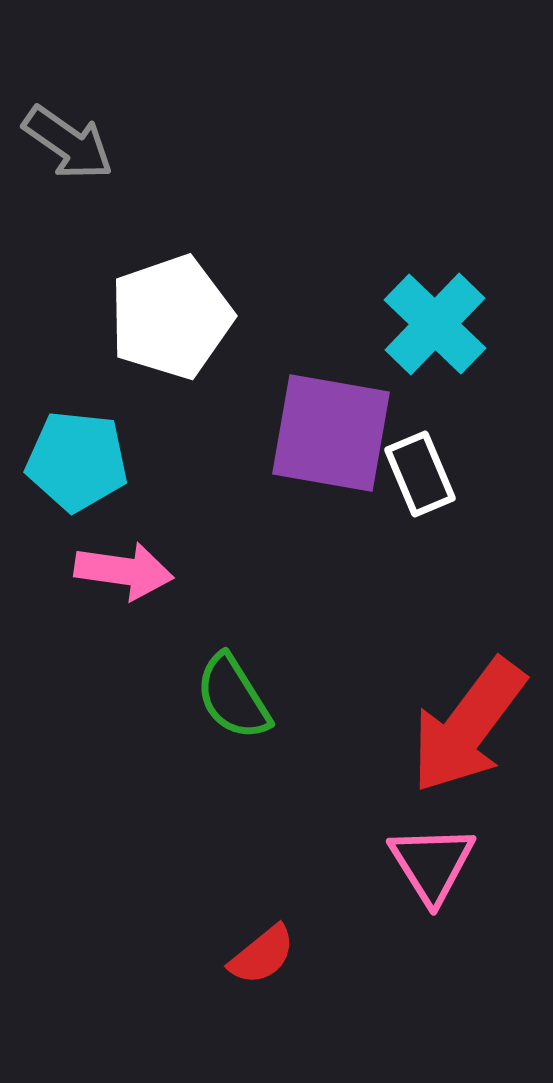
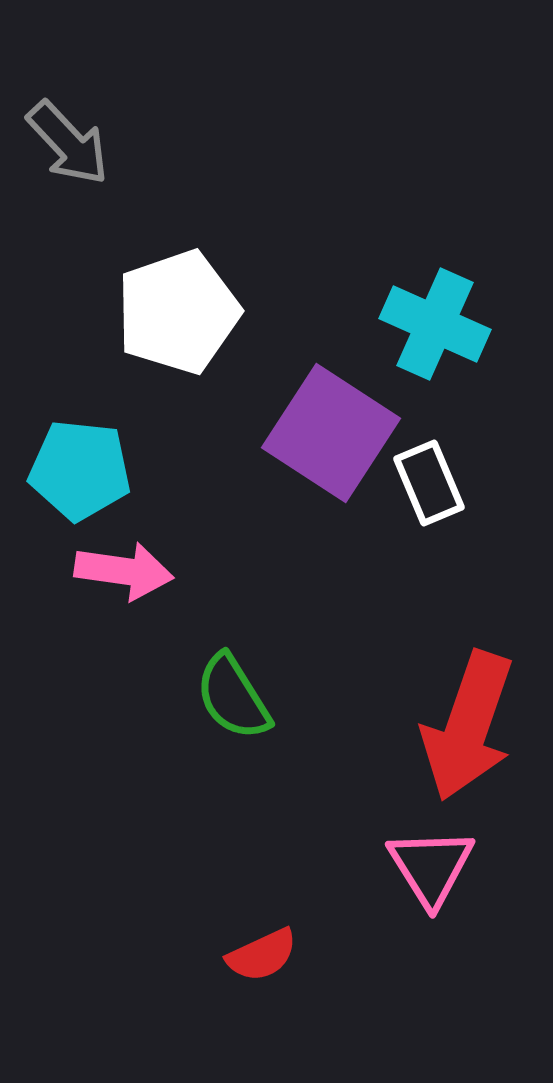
gray arrow: rotated 12 degrees clockwise
white pentagon: moved 7 px right, 5 px up
cyan cross: rotated 20 degrees counterclockwise
purple square: rotated 23 degrees clockwise
cyan pentagon: moved 3 px right, 9 px down
white rectangle: moved 9 px right, 9 px down
red arrow: rotated 18 degrees counterclockwise
pink triangle: moved 1 px left, 3 px down
red semicircle: rotated 14 degrees clockwise
